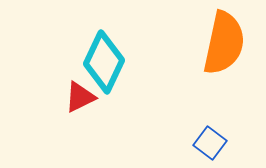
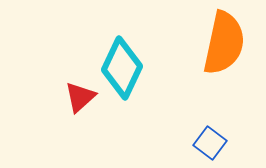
cyan diamond: moved 18 px right, 6 px down
red triangle: rotated 16 degrees counterclockwise
